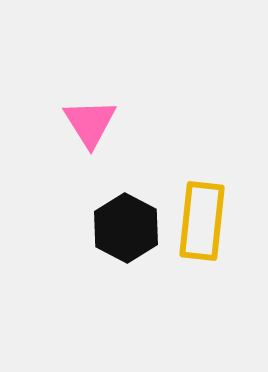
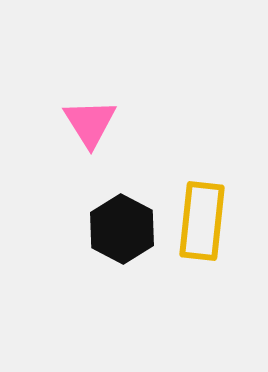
black hexagon: moved 4 px left, 1 px down
